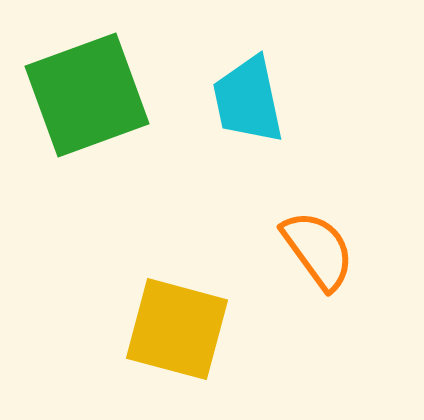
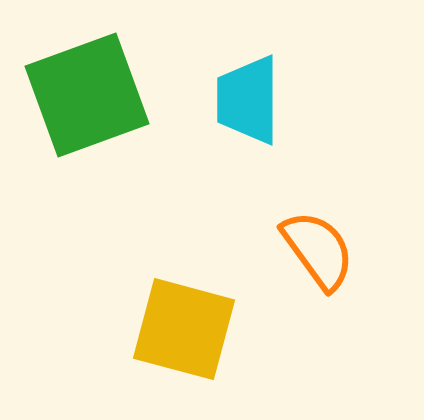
cyan trapezoid: rotated 12 degrees clockwise
yellow square: moved 7 px right
